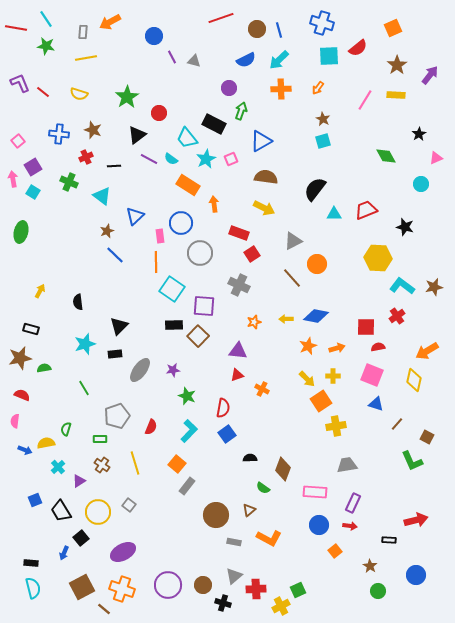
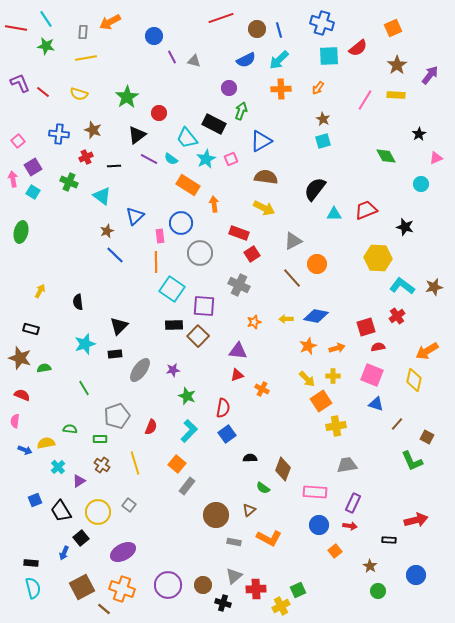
red square at (366, 327): rotated 18 degrees counterclockwise
brown star at (20, 358): rotated 30 degrees clockwise
green semicircle at (66, 429): moved 4 px right; rotated 80 degrees clockwise
